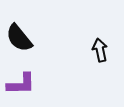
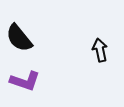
purple L-shape: moved 4 px right, 3 px up; rotated 20 degrees clockwise
